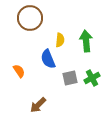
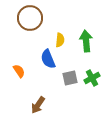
brown arrow: rotated 12 degrees counterclockwise
